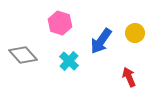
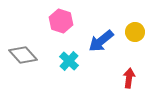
pink hexagon: moved 1 px right, 2 px up
yellow circle: moved 1 px up
blue arrow: rotated 16 degrees clockwise
red arrow: moved 1 px down; rotated 30 degrees clockwise
